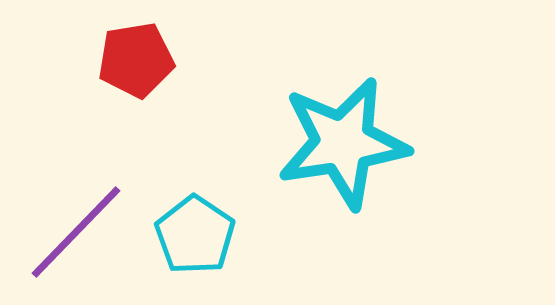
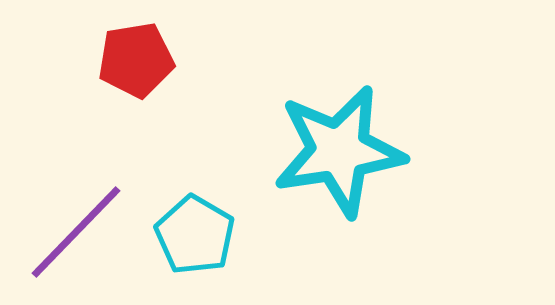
cyan star: moved 4 px left, 8 px down
cyan pentagon: rotated 4 degrees counterclockwise
